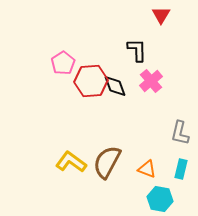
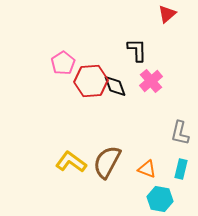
red triangle: moved 6 px right, 1 px up; rotated 18 degrees clockwise
